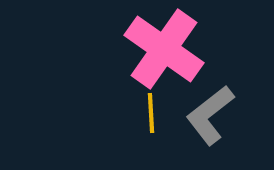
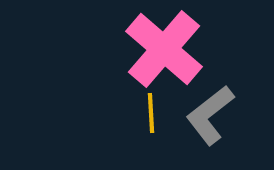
pink cross: rotated 6 degrees clockwise
